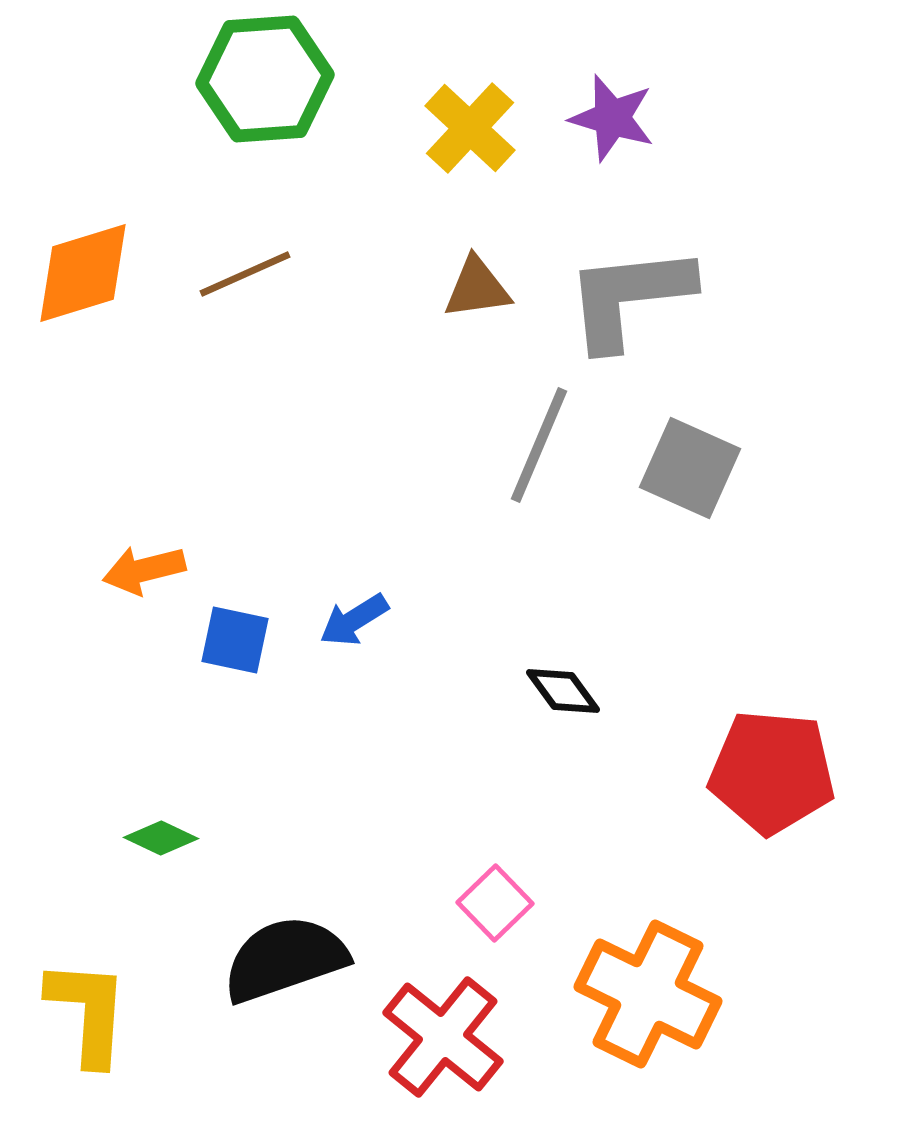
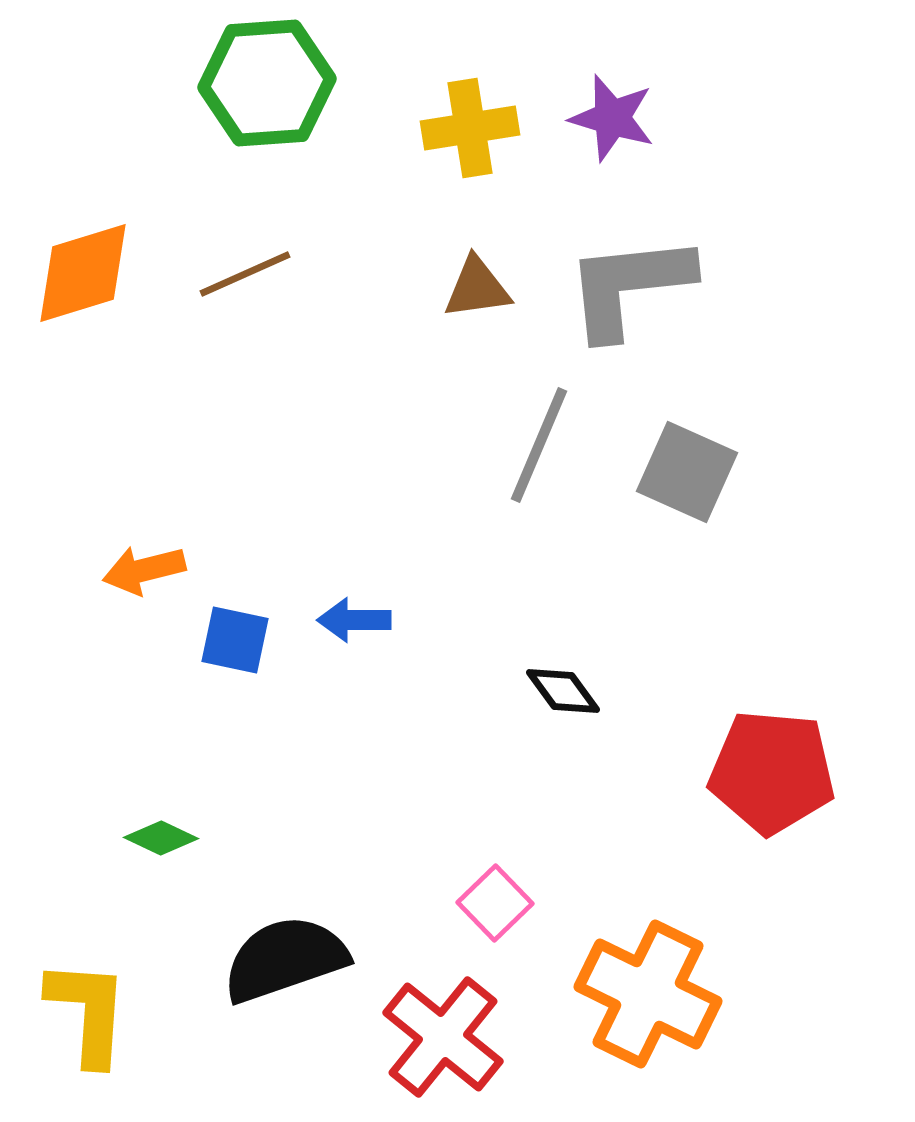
green hexagon: moved 2 px right, 4 px down
yellow cross: rotated 38 degrees clockwise
gray L-shape: moved 11 px up
gray square: moved 3 px left, 4 px down
blue arrow: rotated 32 degrees clockwise
